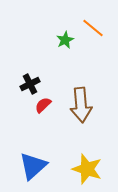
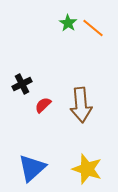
green star: moved 3 px right, 17 px up; rotated 12 degrees counterclockwise
black cross: moved 8 px left
blue triangle: moved 1 px left, 2 px down
